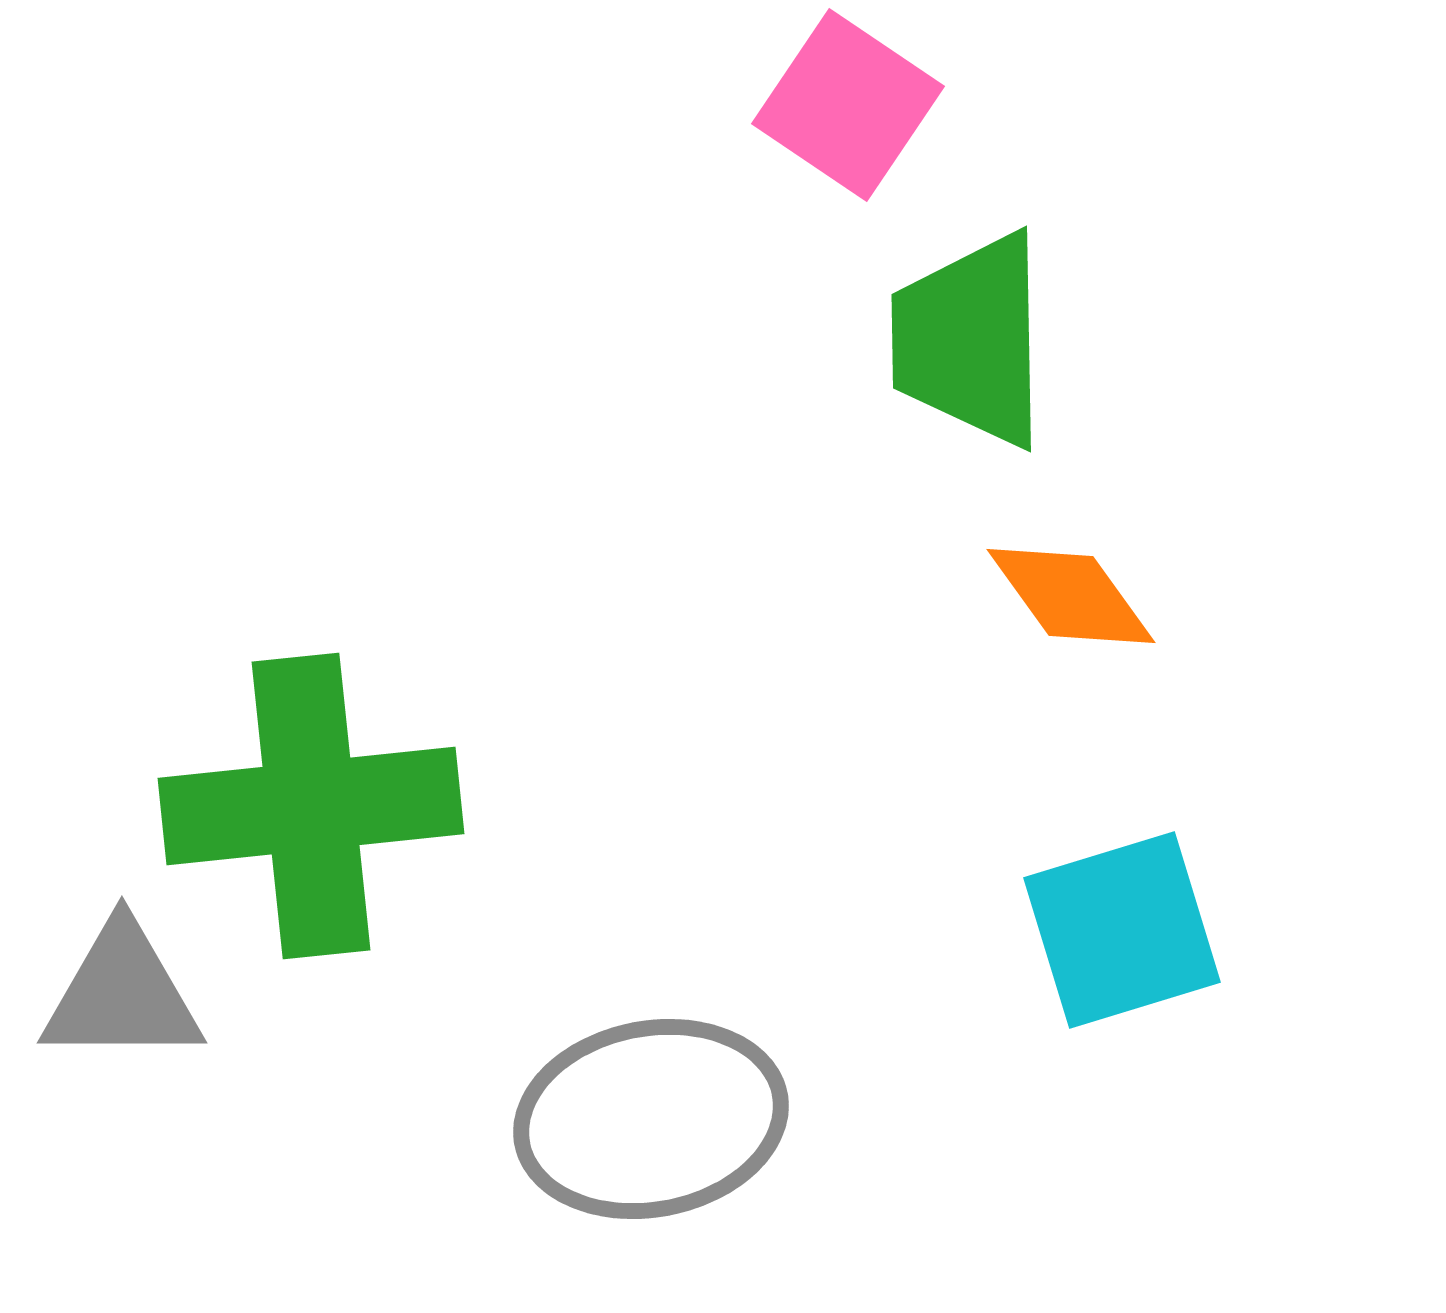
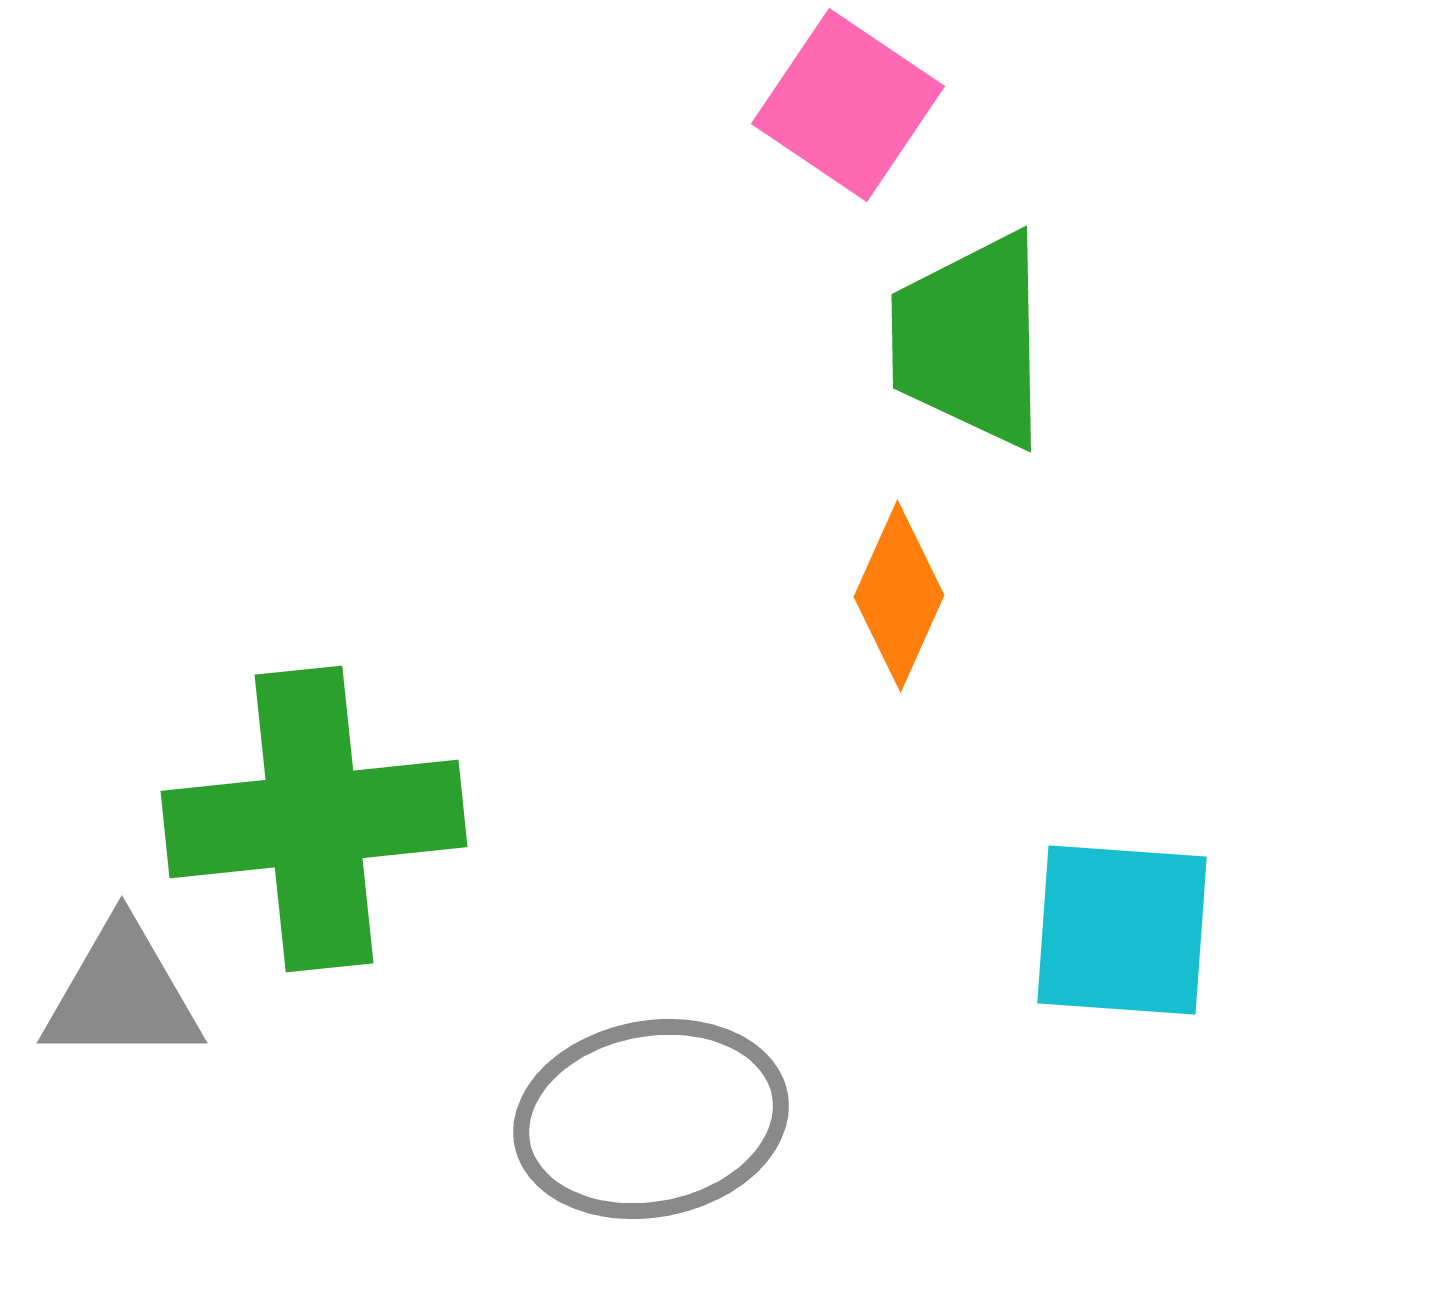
orange diamond: moved 172 px left; rotated 60 degrees clockwise
green cross: moved 3 px right, 13 px down
cyan square: rotated 21 degrees clockwise
